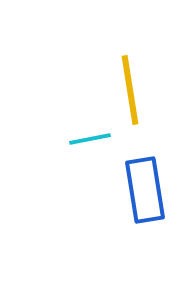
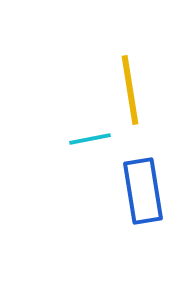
blue rectangle: moved 2 px left, 1 px down
